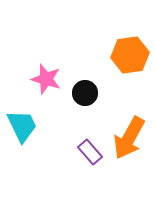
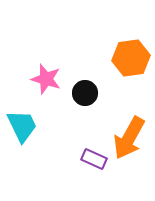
orange hexagon: moved 1 px right, 3 px down
purple rectangle: moved 4 px right, 7 px down; rotated 25 degrees counterclockwise
